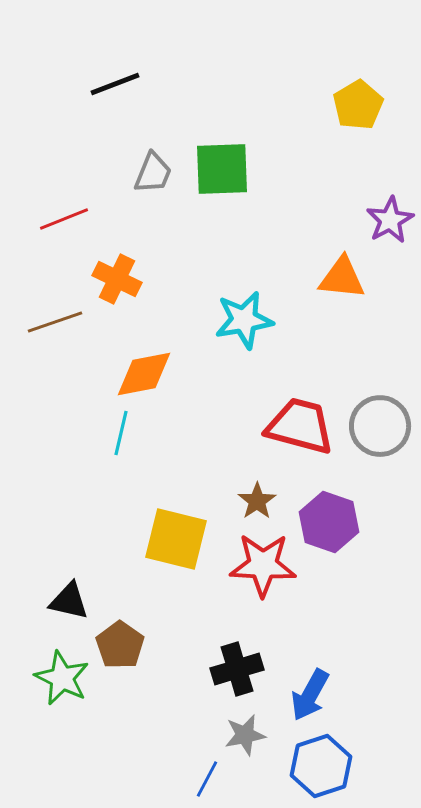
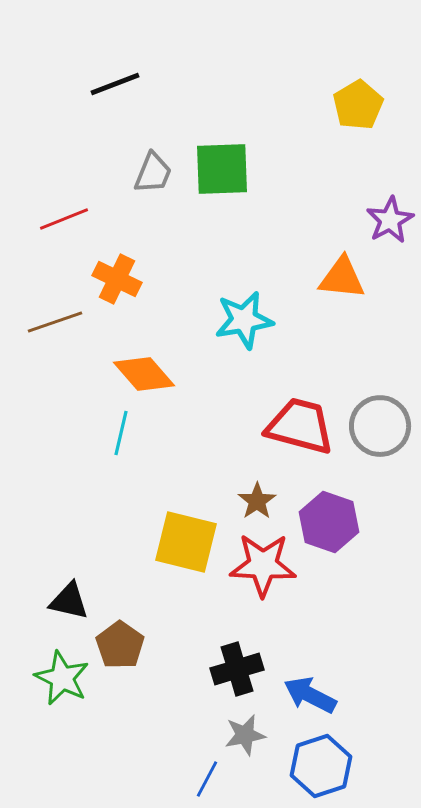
orange diamond: rotated 60 degrees clockwise
yellow square: moved 10 px right, 3 px down
blue arrow: rotated 88 degrees clockwise
